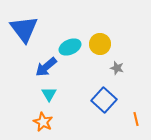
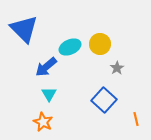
blue triangle: rotated 8 degrees counterclockwise
gray star: rotated 24 degrees clockwise
